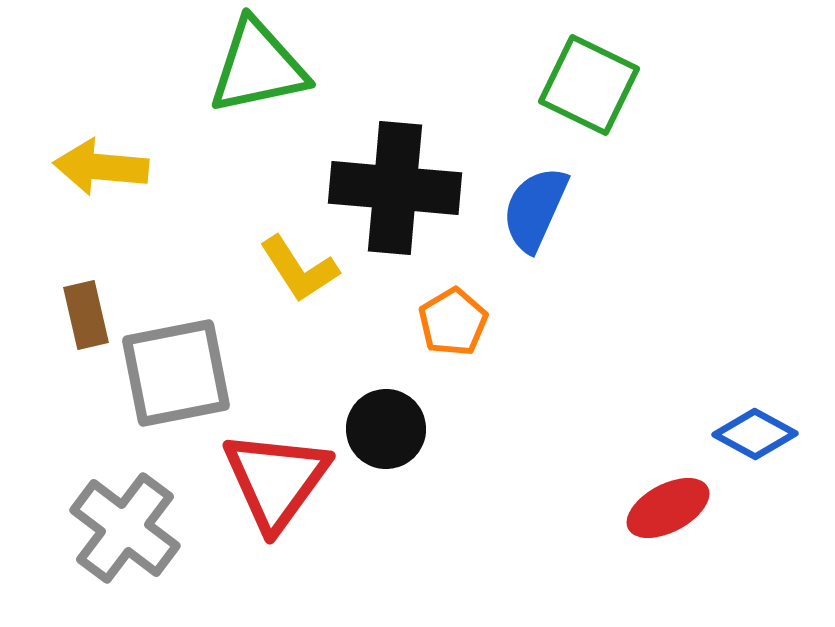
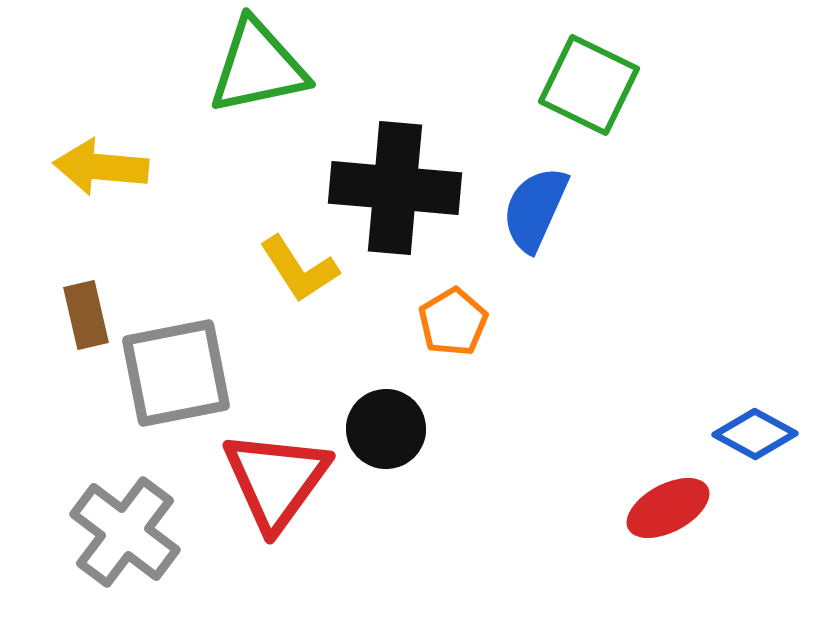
gray cross: moved 4 px down
